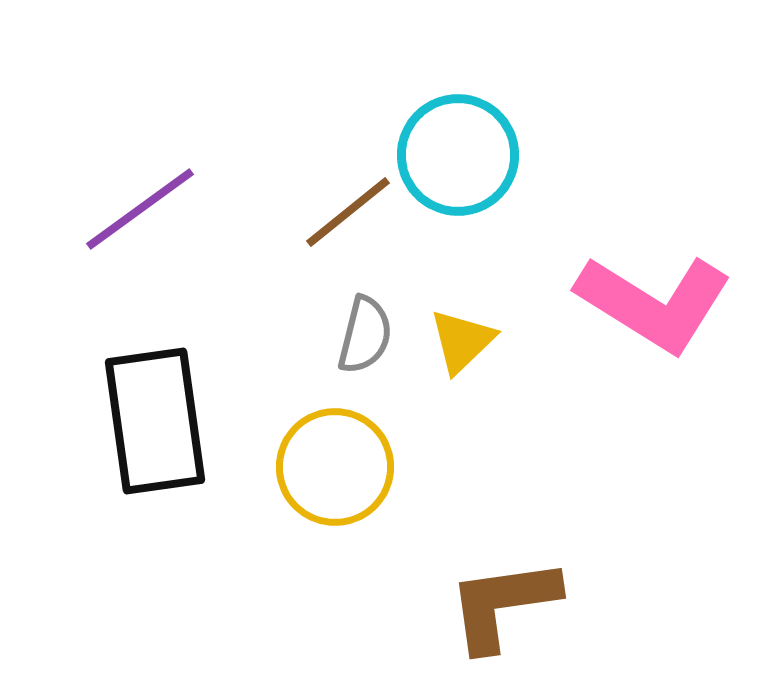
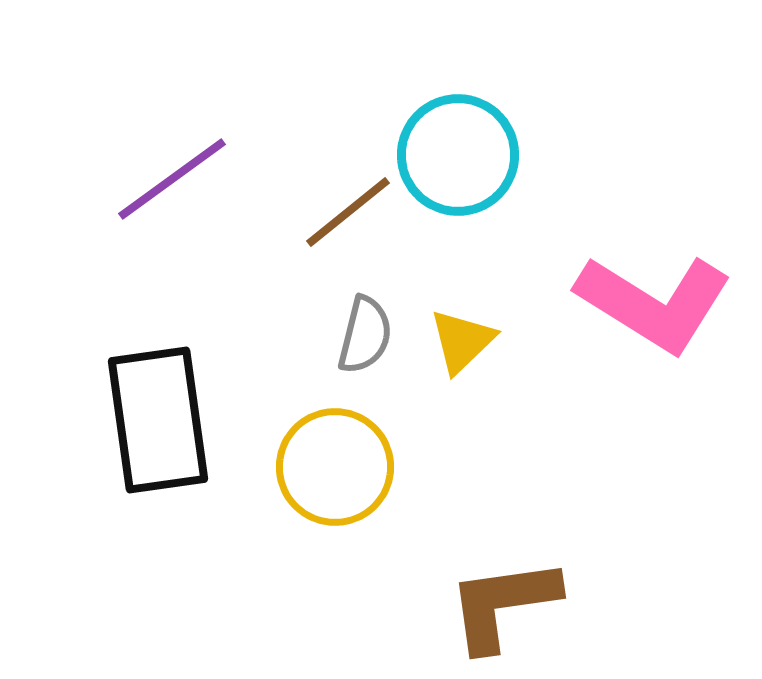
purple line: moved 32 px right, 30 px up
black rectangle: moved 3 px right, 1 px up
